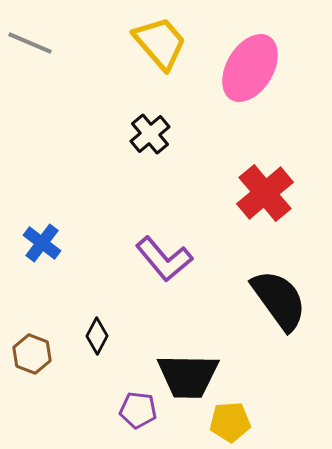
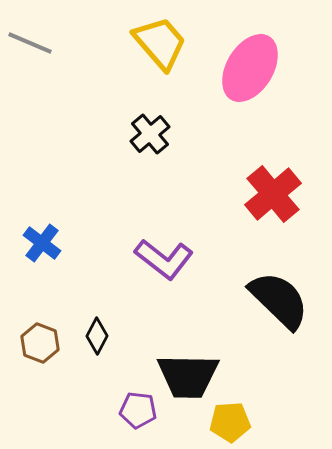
red cross: moved 8 px right, 1 px down
purple L-shape: rotated 12 degrees counterclockwise
black semicircle: rotated 10 degrees counterclockwise
brown hexagon: moved 8 px right, 11 px up
